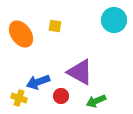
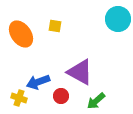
cyan circle: moved 4 px right, 1 px up
green arrow: rotated 18 degrees counterclockwise
